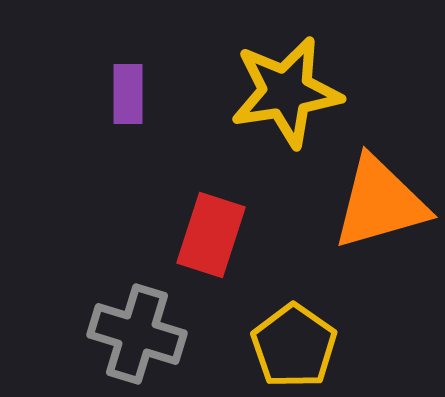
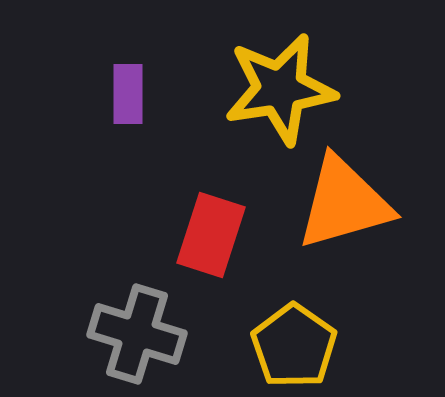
yellow star: moved 6 px left, 3 px up
orange triangle: moved 36 px left
